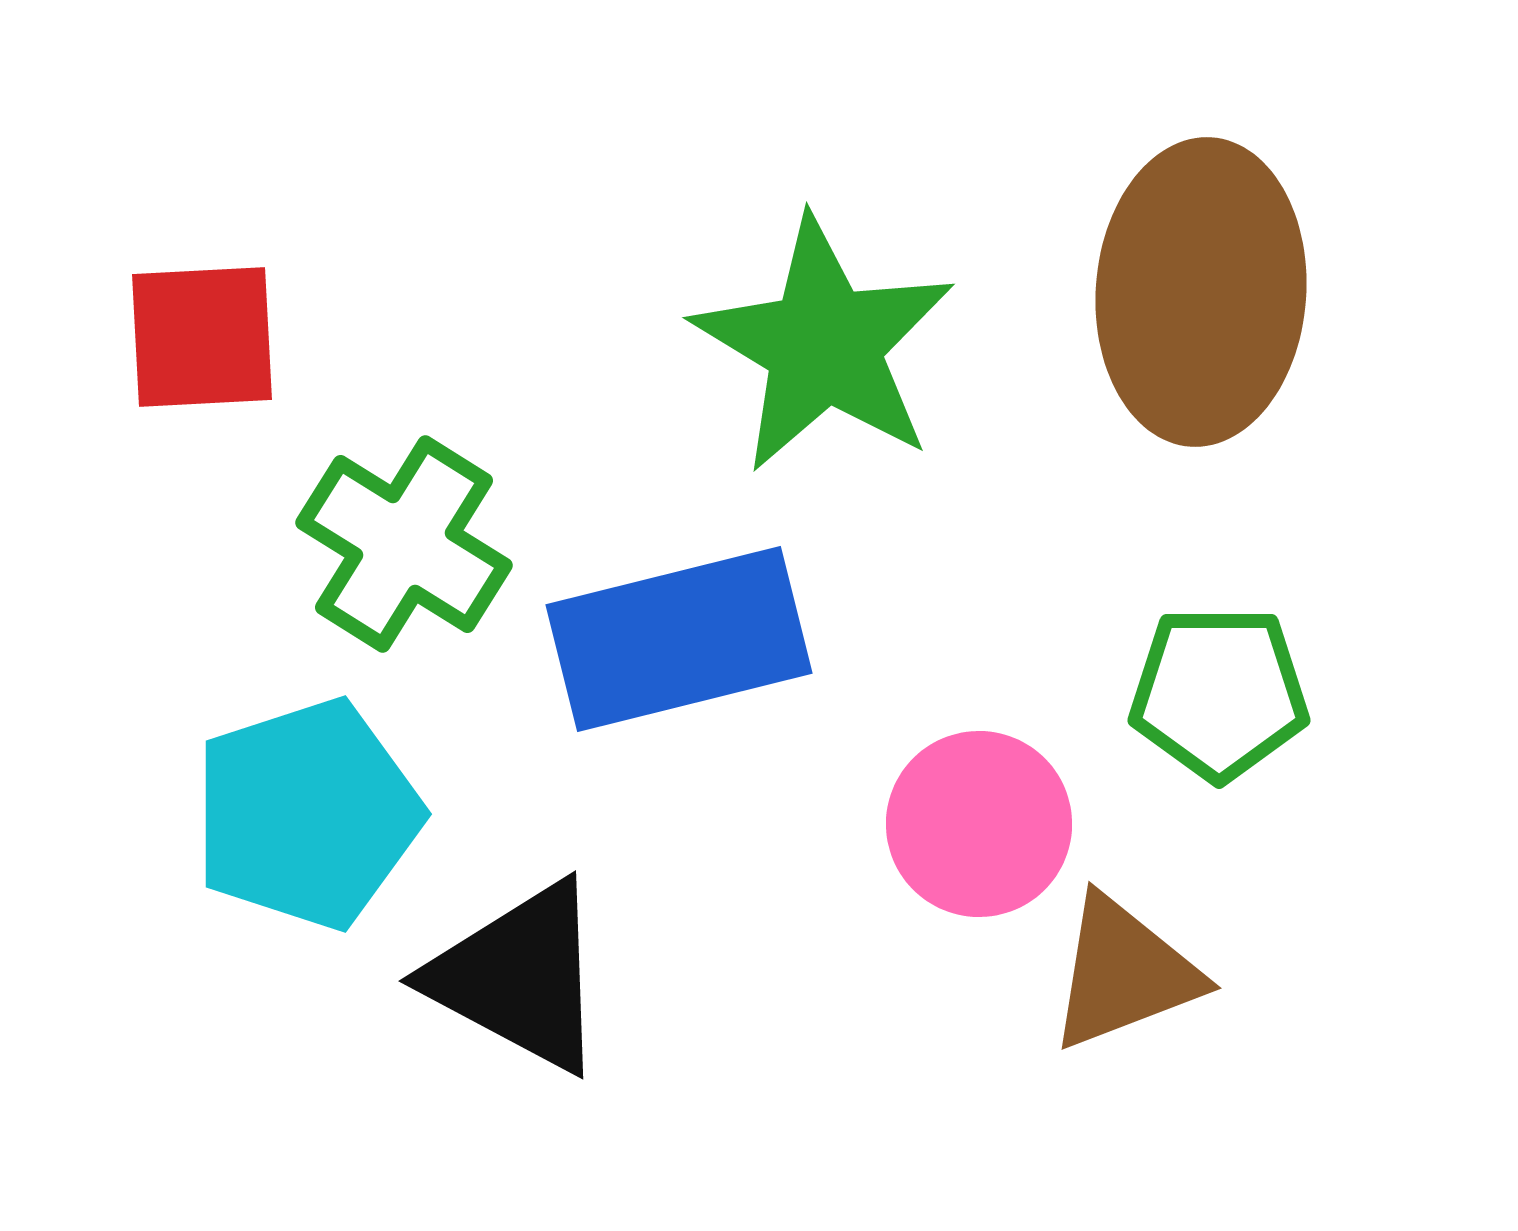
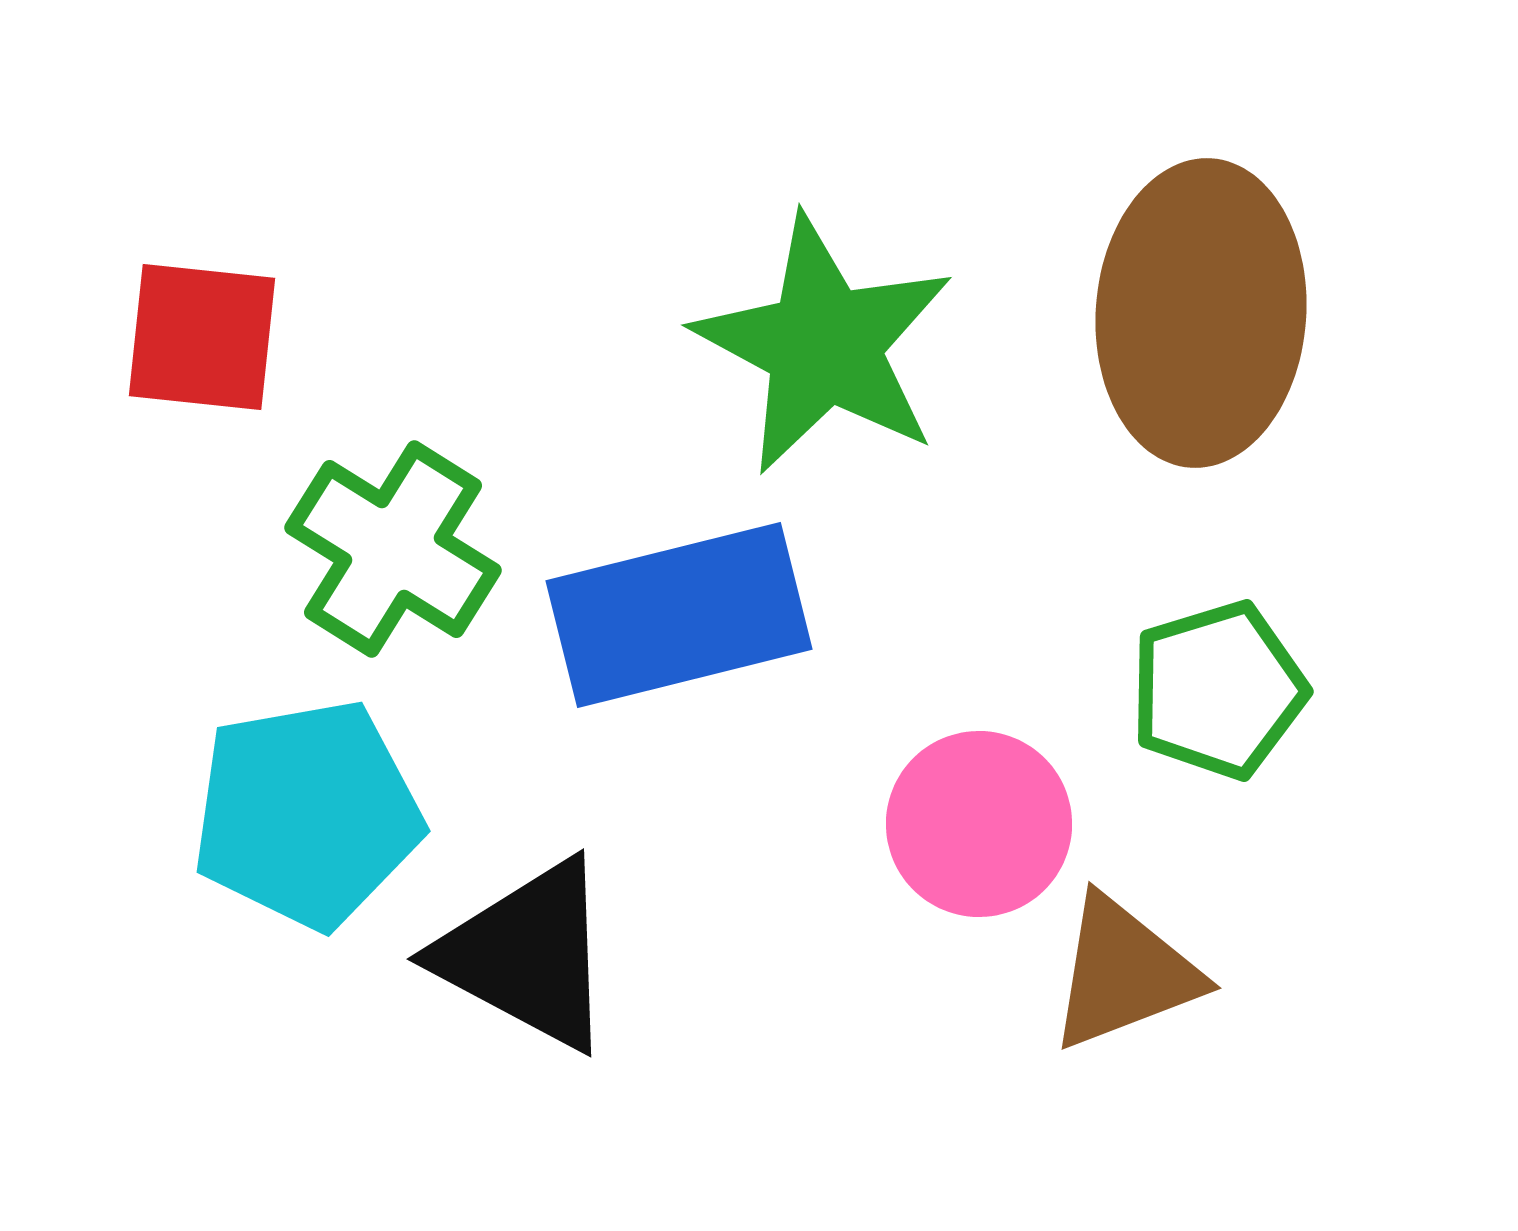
brown ellipse: moved 21 px down
red square: rotated 9 degrees clockwise
green star: rotated 3 degrees counterclockwise
green cross: moved 11 px left, 5 px down
blue rectangle: moved 24 px up
green pentagon: moved 1 px left, 3 px up; rotated 17 degrees counterclockwise
cyan pentagon: rotated 8 degrees clockwise
black triangle: moved 8 px right, 22 px up
